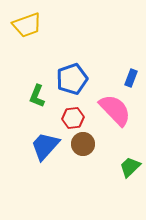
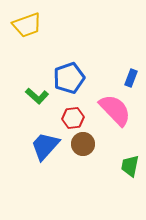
blue pentagon: moved 3 px left, 1 px up
green L-shape: rotated 70 degrees counterclockwise
green trapezoid: moved 1 px up; rotated 35 degrees counterclockwise
